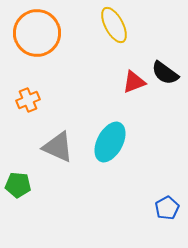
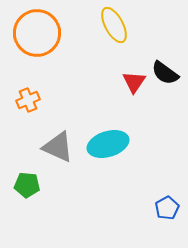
red triangle: rotated 35 degrees counterclockwise
cyan ellipse: moved 2 px left, 2 px down; rotated 45 degrees clockwise
green pentagon: moved 9 px right
